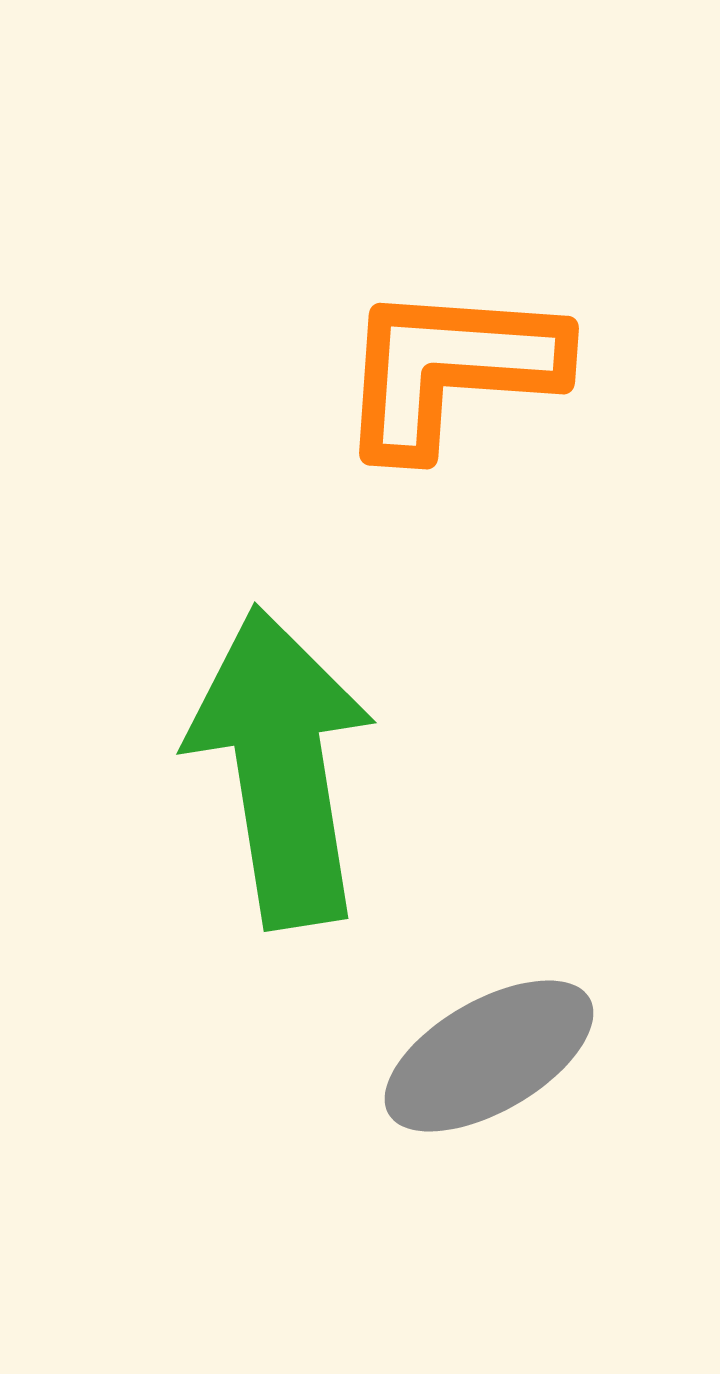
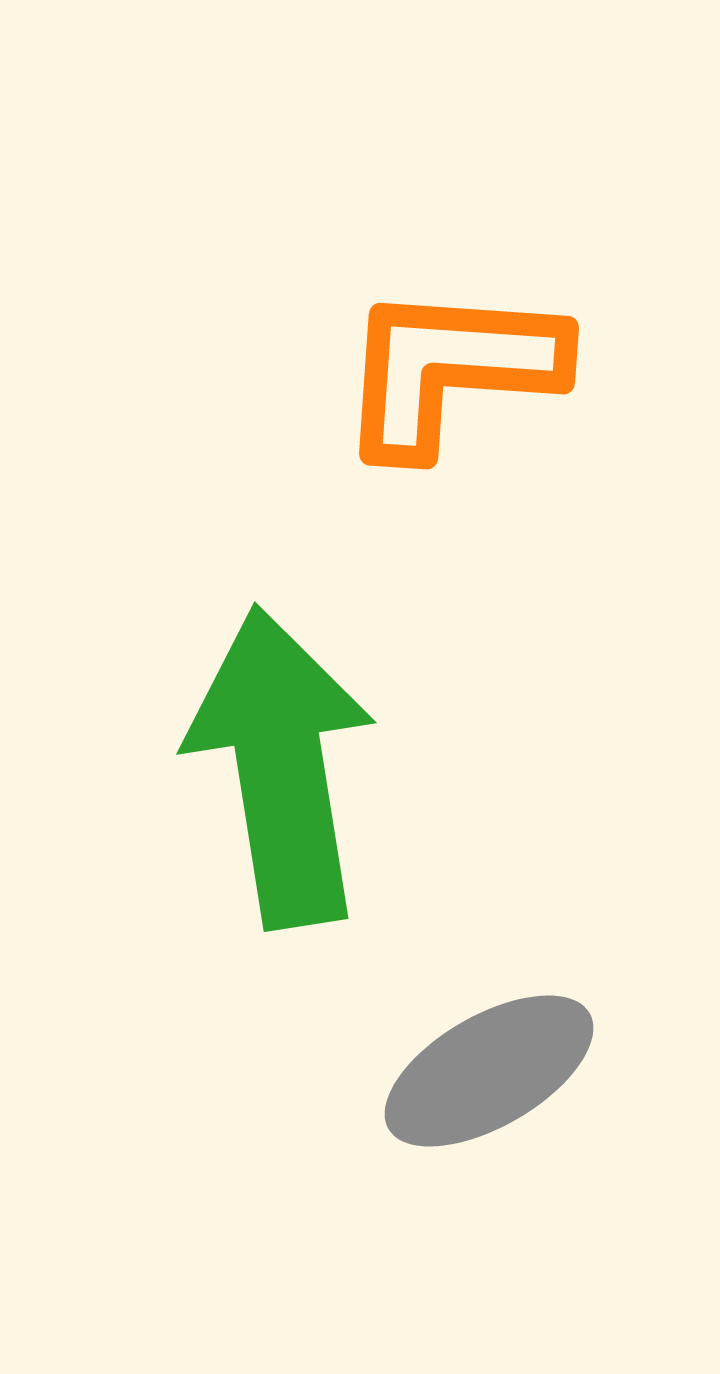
gray ellipse: moved 15 px down
